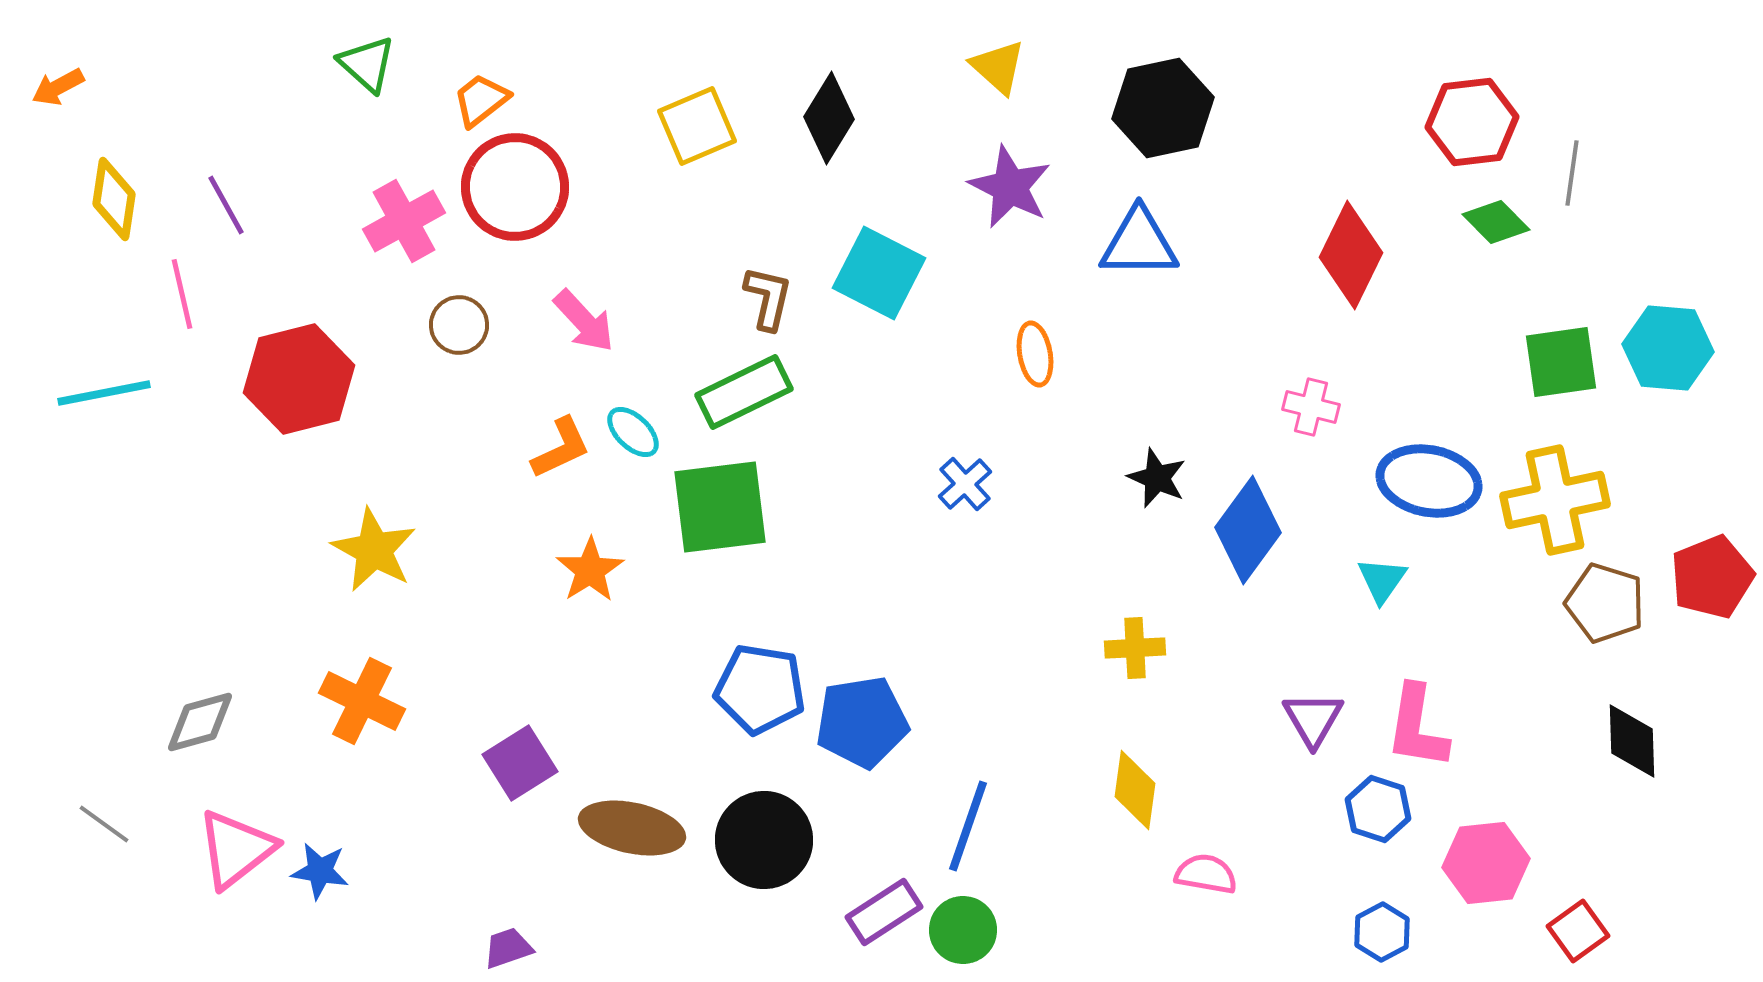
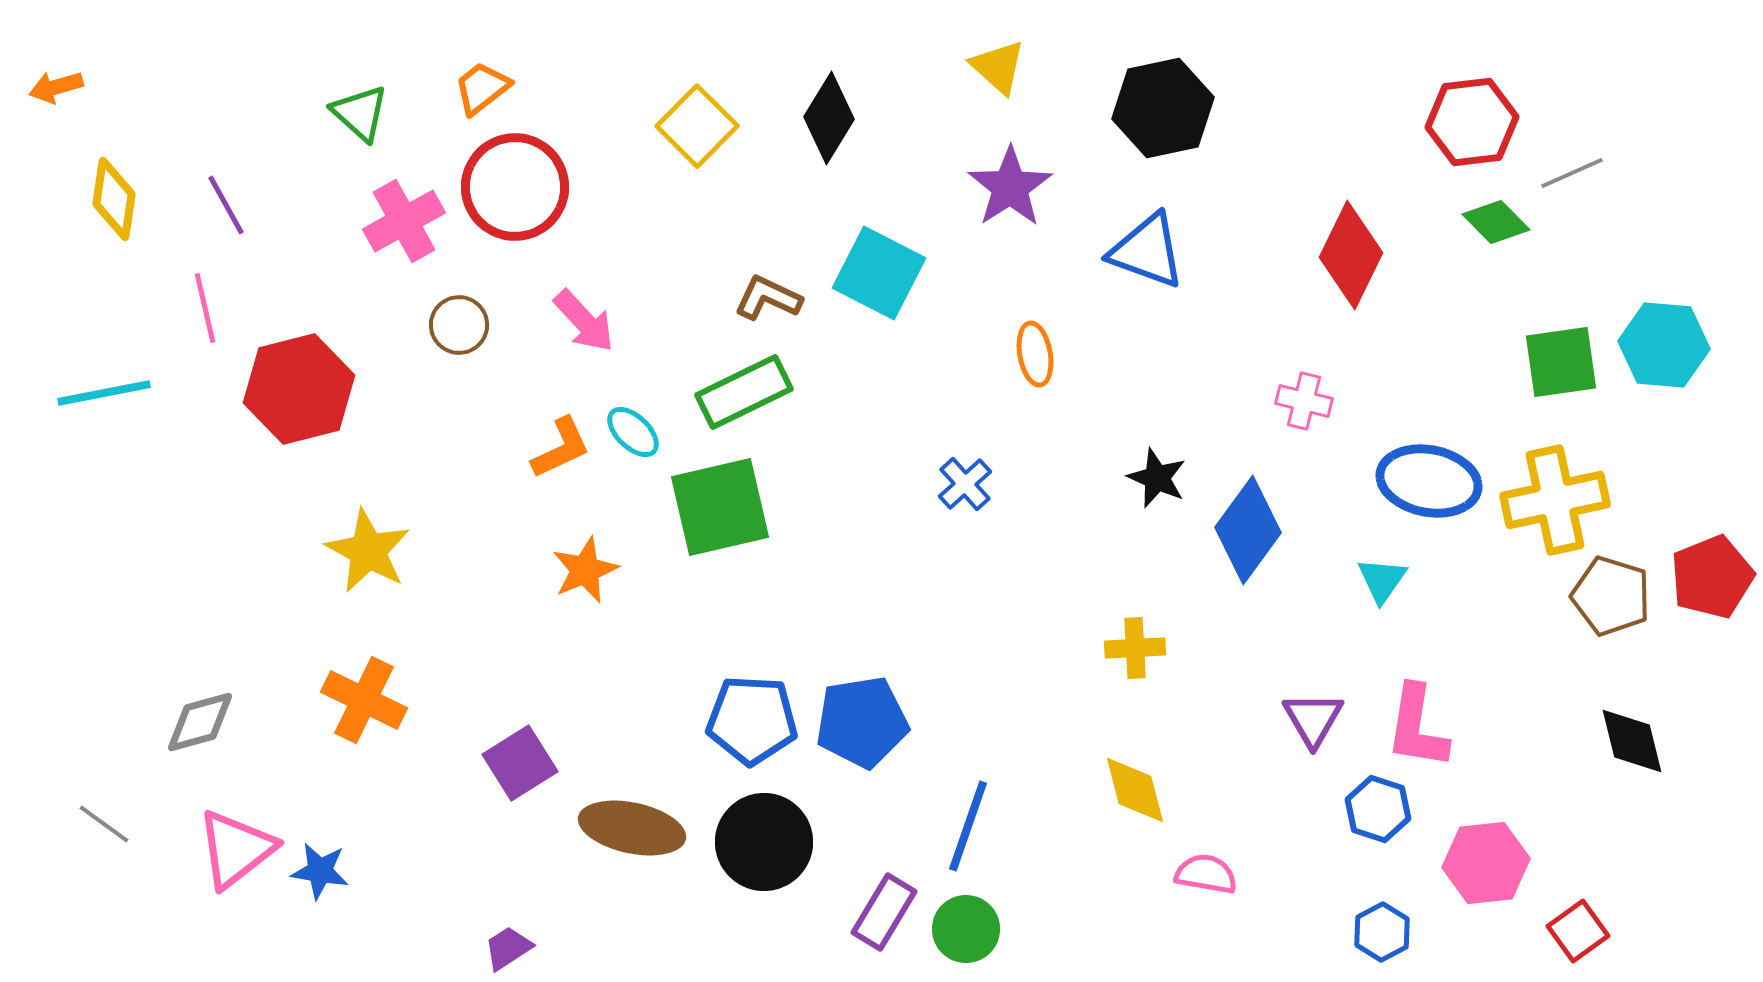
green triangle at (367, 64): moved 7 px left, 49 px down
orange arrow at (58, 87): moved 2 px left; rotated 12 degrees clockwise
orange trapezoid at (481, 100): moved 1 px right, 12 px up
yellow square at (697, 126): rotated 22 degrees counterclockwise
gray line at (1572, 173): rotated 58 degrees clockwise
purple star at (1010, 187): rotated 12 degrees clockwise
blue triangle at (1139, 243): moved 8 px right, 8 px down; rotated 20 degrees clockwise
pink line at (182, 294): moved 23 px right, 14 px down
brown L-shape at (768, 298): rotated 78 degrees counterclockwise
cyan hexagon at (1668, 348): moved 4 px left, 3 px up
red hexagon at (299, 379): moved 10 px down
pink cross at (1311, 407): moved 7 px left, 6 px up
green square at (720, 507): rotated 6 degrees counterclockwise
yellow star at (374, 550): moved 6 px left, 1 px down
orange star at (590, 570): moved 5 px left; rotated 10 degrees clockwise
brown pentagon at (1605, 603): moved 6 px right, 7 px up
blue pentagon at (760, 689): moved 8 px left, 31 px down; rotated 6 degrees counterclockwise
orange cross at (362, 701): moved 2 px right, 1 px up
black diamond at (1632, 741): rotated 12 degrees counterclockwise
yellow diamond at (1135, 790): rotated 22 degrees counterclockwise
black circle at (764, 840): moved 2 px down
purple rectangle at (884, 912): rotated 26 degrees counterclockwise
green circle at (963, 930): moved 3 px right, 1 px up
purple trapezoid at (508, 948): rotated 14 degrees counterclockwise
